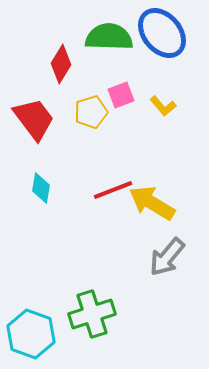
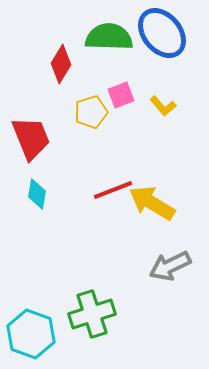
red trapezoid: moved 3 px left, 19 px down; rotated 15 degrees clockwise
cyan diamond: moved 4 px left, 6 px down
gray arrow: moved 3 px right, 9 px down; rotated 24 degrees clockwise
